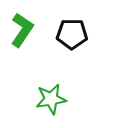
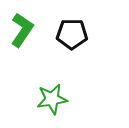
green star: moved 1 px right
